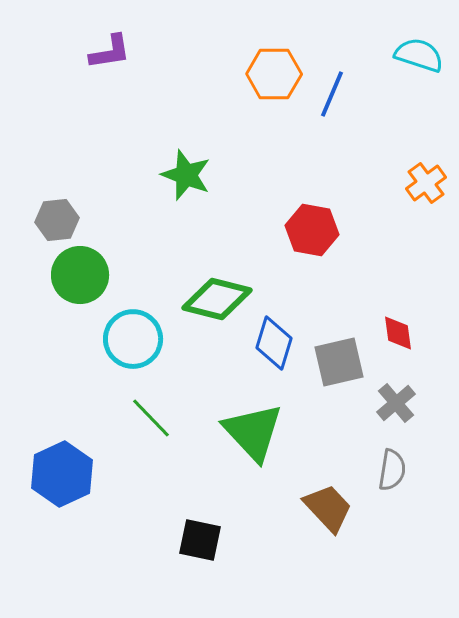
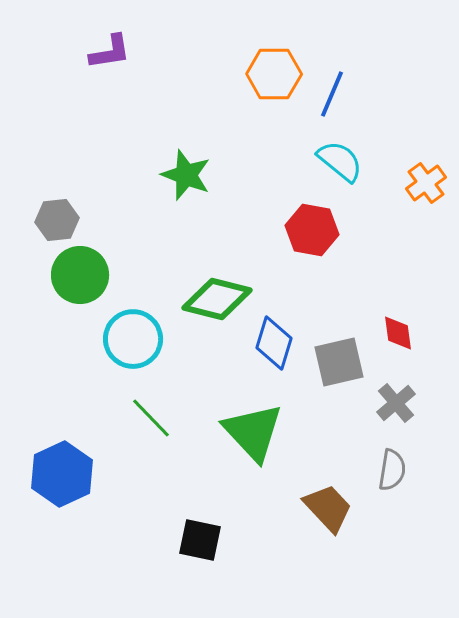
cyan semicircle: moved 79 px left, 106 px down; rotated 21 degrees clockwise
